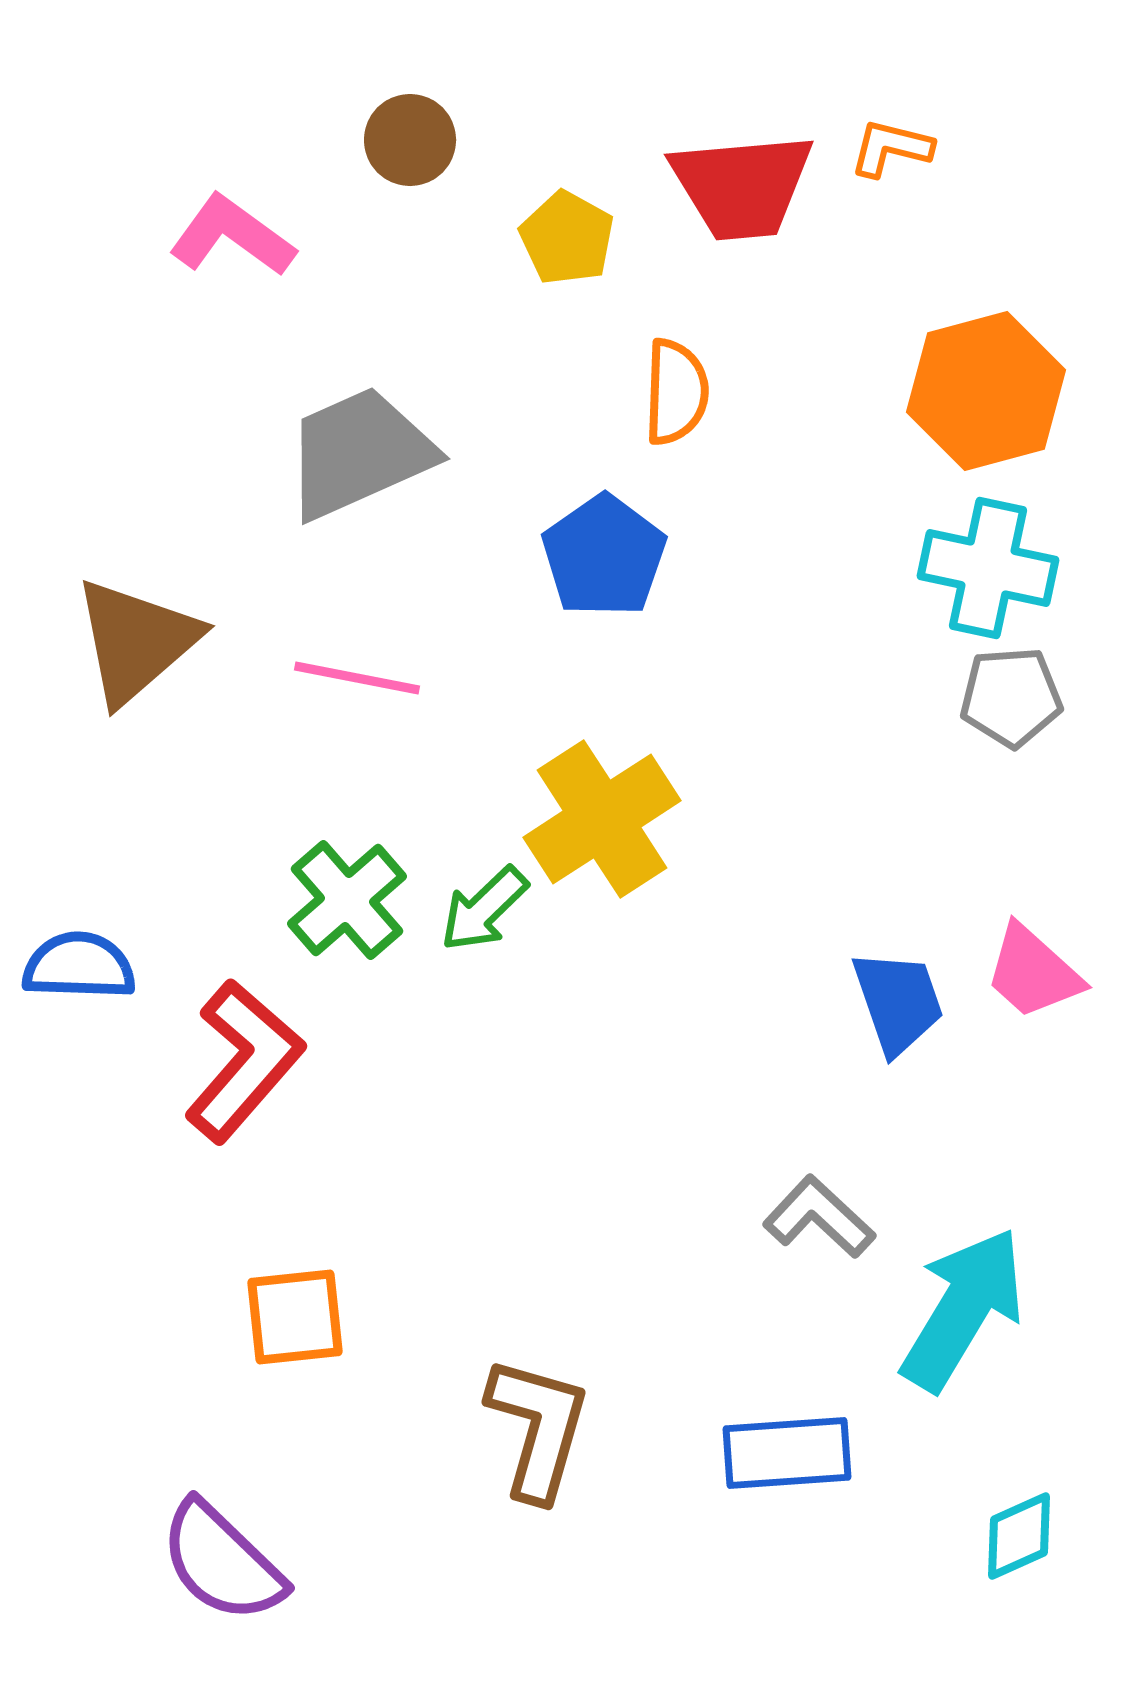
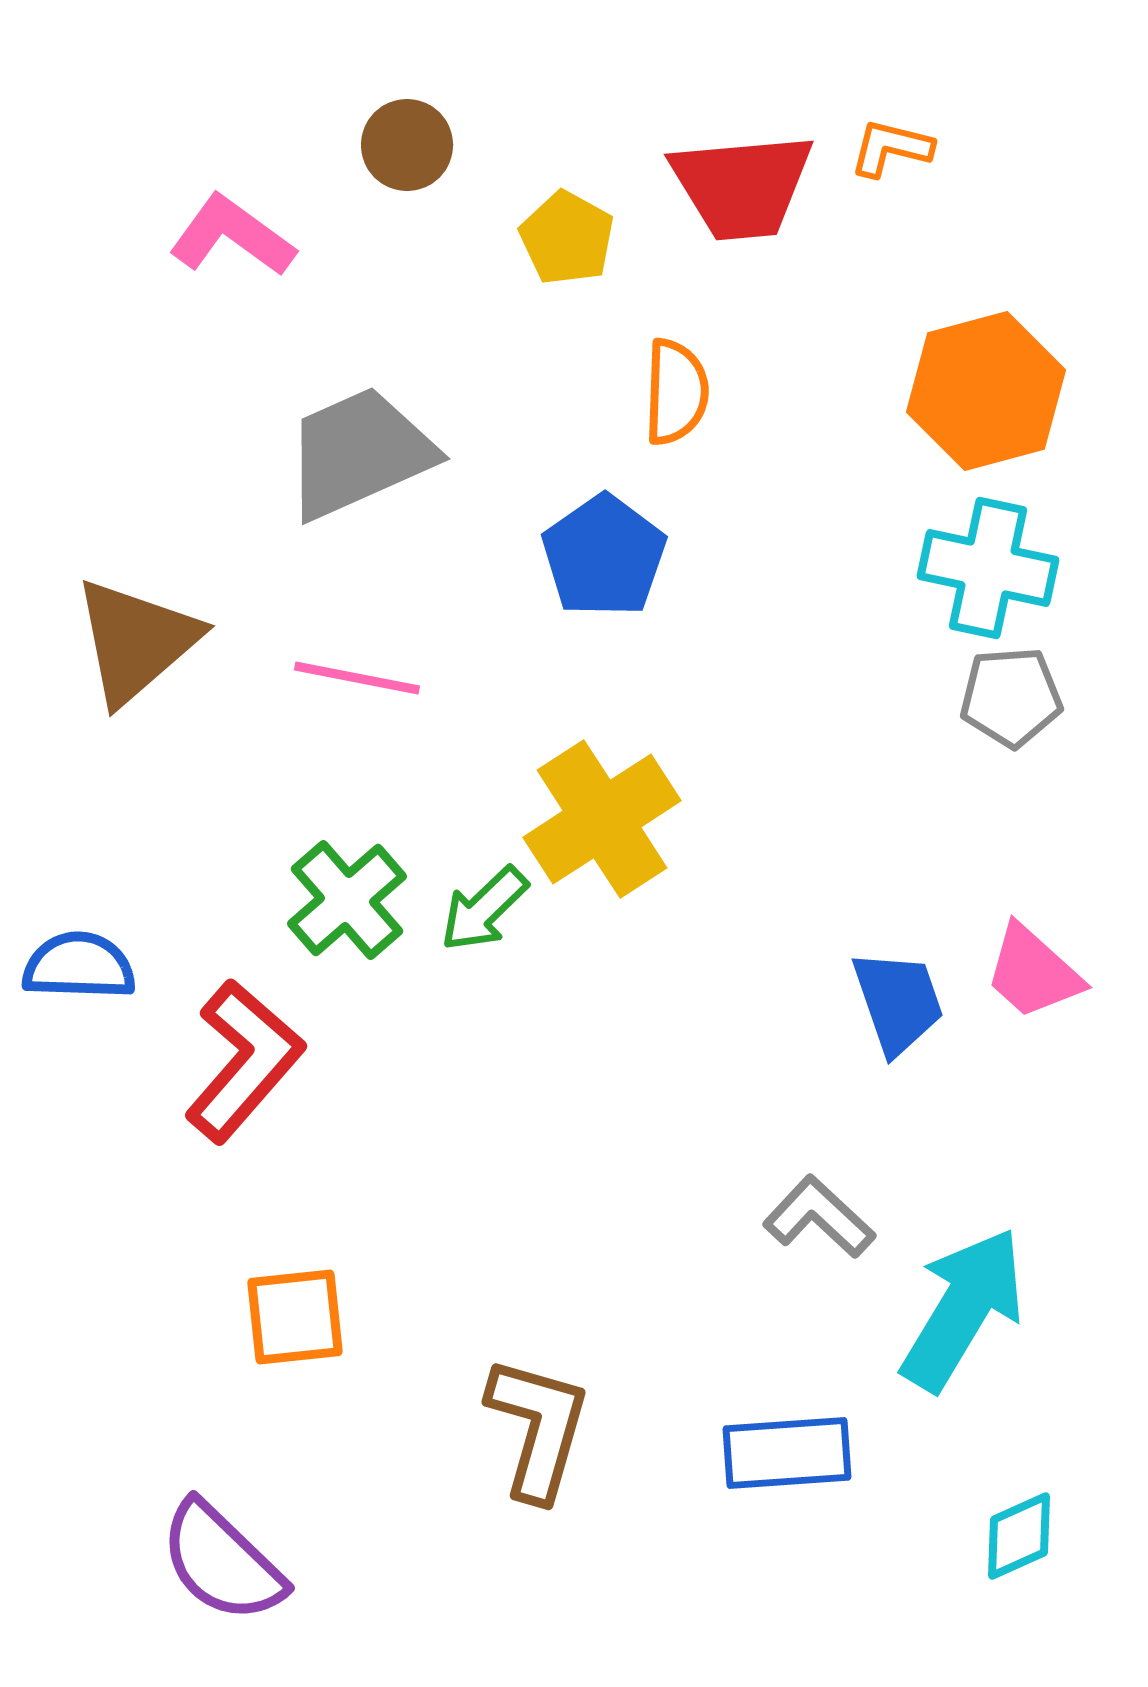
brown circle: moved 3 px left, 5 px down
